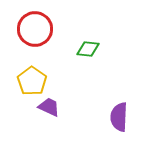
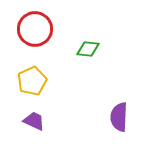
yellow pentagon: rotated 12 degrees clockwise
purple trapezoid: moved 15 px left, 14 px down
